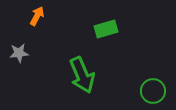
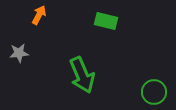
orange arrow: moved 2 px right, 1 px up
green rectangle: moved 8 px up; rotated 30 degrees clockwise
green circle: moved 1 px right, 1 px down
